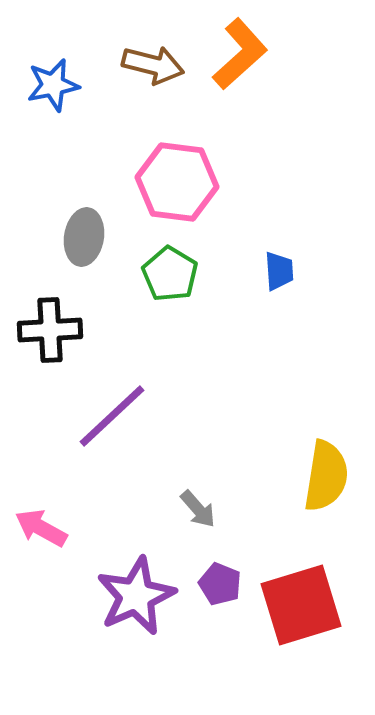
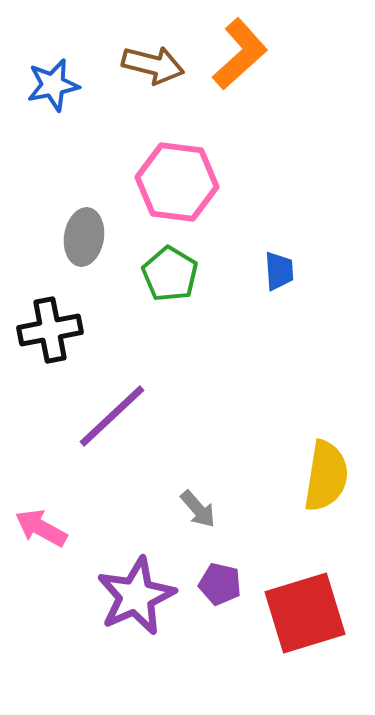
black cross: rotated 8 degrees counterclockwise
purple pentagon: rotated 9 degrees counterclockwise
red square: moved 4 px right, 8 px down
